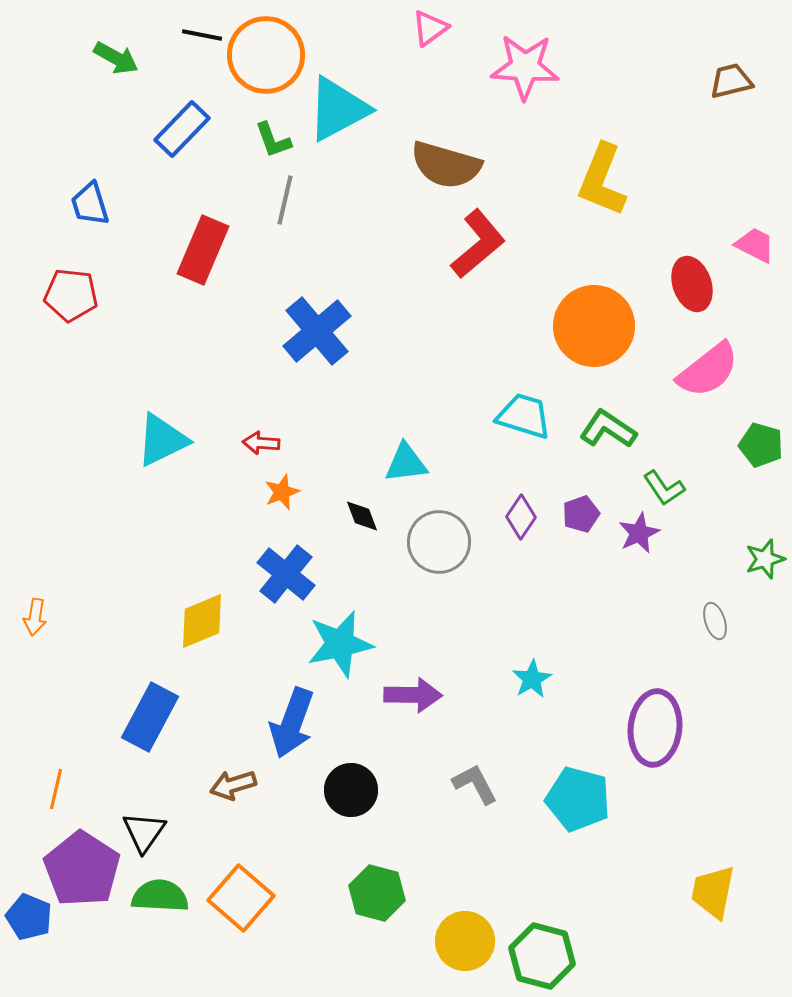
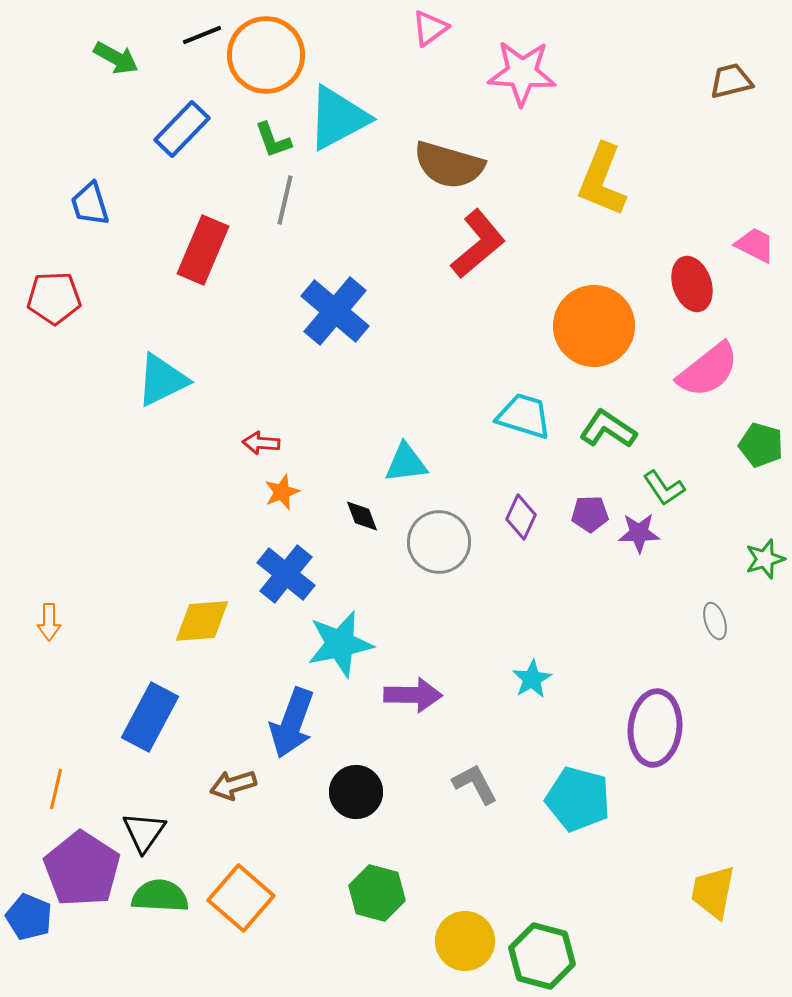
black line at (202, 35): rotated 33 degrees counterclockwise
pink star at (525, 67): moved 3 px left, 6 px down
cyan triangle at (338, 109): moved 9 px down
brown semicircle at (446, 165): moved 3 px right
red pentagon at (71, 295): moved 17 px left, 3 px down; rotated 8 degrees counterclockwise
blue cross at (317, 331): moved 18 px right, 20 px up; rotated 10 degrees counterclockwise
cyan triangle at (162, 440): moved 60 px up
purple pentagon at (581, 514): moved 9 px right; rotated 18 degrees clockwise
purple diamond at (521, 517): rotated 9 degrees counterclockwise
purple star at (639, 533): rotated 24 degrees clockwise
orange arrow at (35, 617): moved 14 px right, 5 px down; rotated 9 degrees counterclockwise
yellow diamond at (202, 621): rotated 18 degrees clockwise
black circle at (351, 790): moved 5 px right, 2 px down
